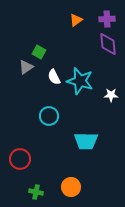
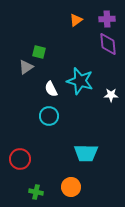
green square: rotated 16 degrees counterclockwise
white semicircle: moved 3 px left, 12 px down
cyan trapezoid: moved 12 px down
